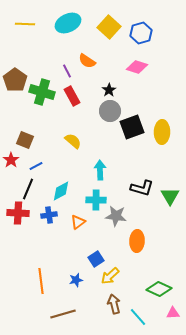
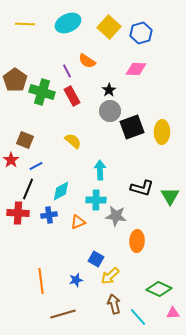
pink diamond: moved 1 px left, 2 px down; rotated 15 degrees counterclockwise
orange triangle: rotated 14 degrees clockwise
blue square: rotated 28 degrees counterclockwise
